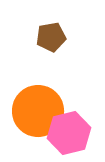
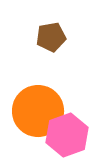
pink hexagon: moved 2 px left, 2 px down; rotated 6 degrees counterclockwise
